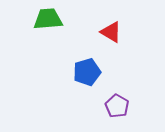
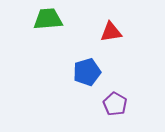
red triangle: rotated 40 degrees counterclockwise
purple pentagon: moved 2 px left, 2 px up
